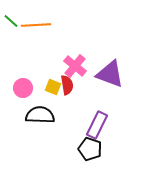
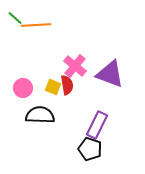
green line: moved 4 px right, 3 px up
